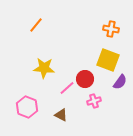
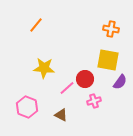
yellow square: rotated 10 degrees counterclockwise
